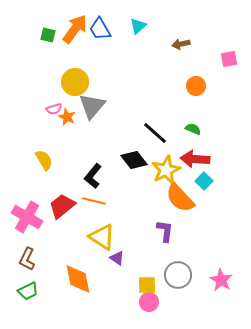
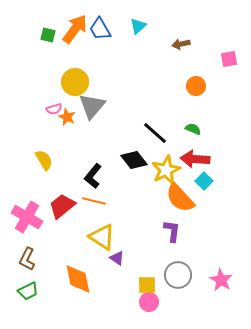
purple L-shape: moved 7 px right
